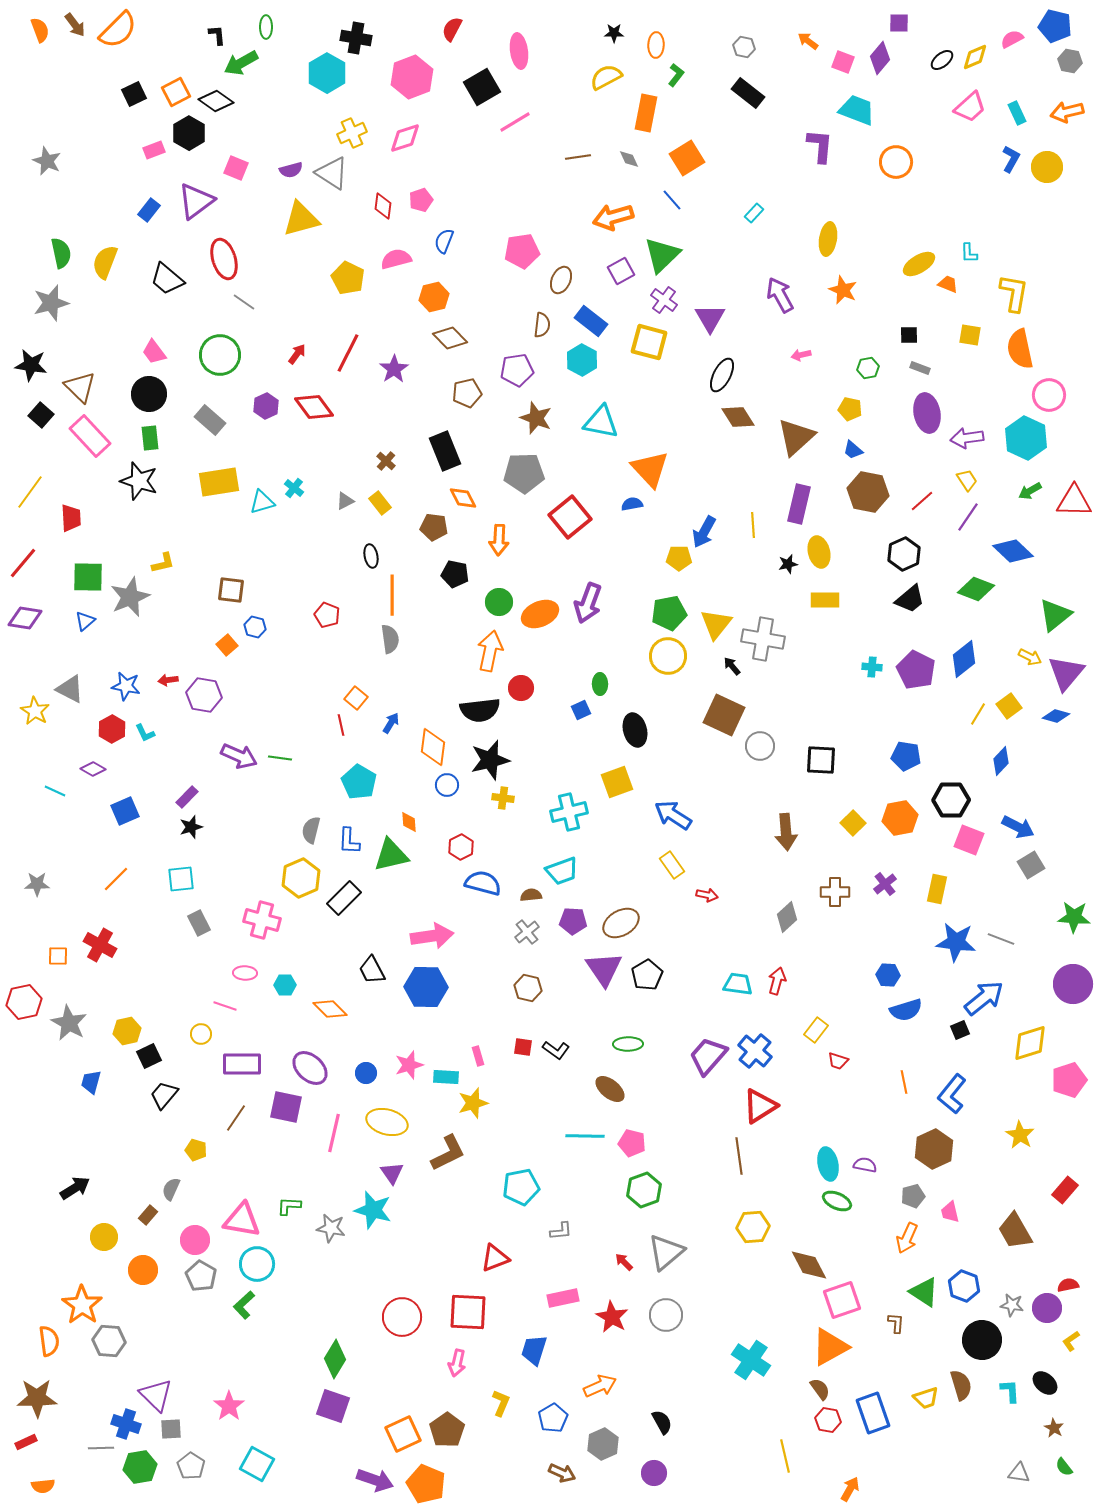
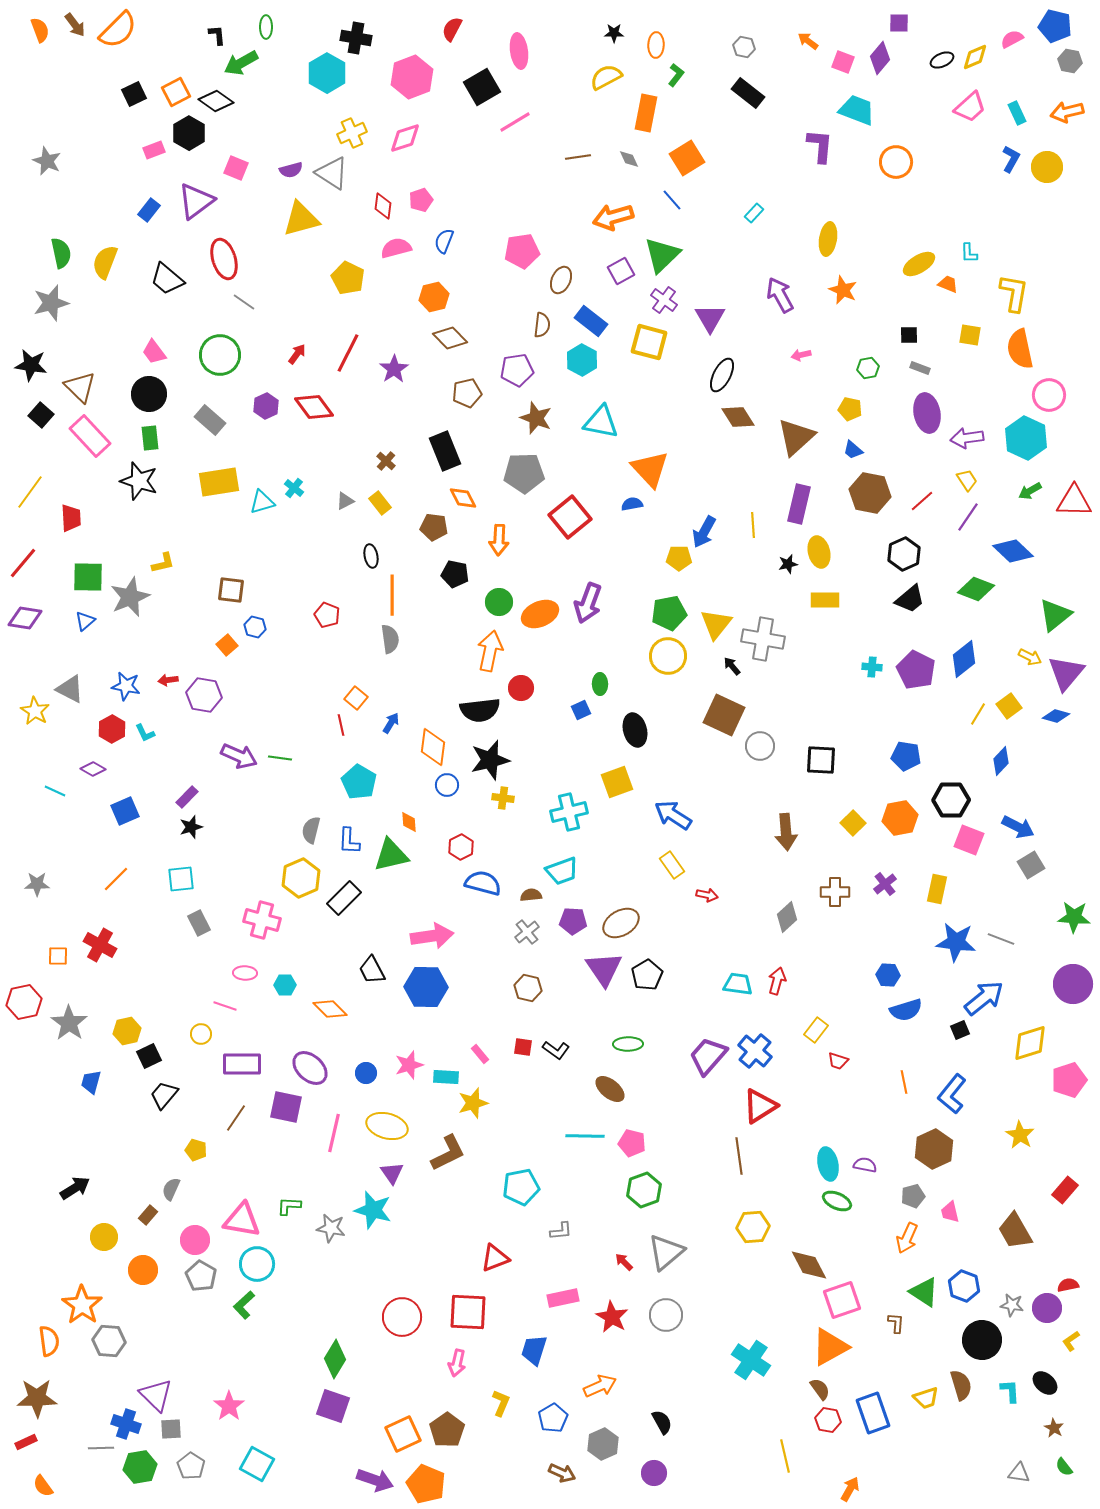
black ellipse at (942, 60): rotated 15 degrees clockwise
pink semicircle at (396, 259): moved 11 px up
brown hexagon at (868, 492): moved 2 px right, 1 px down
gray star at (69, 1023): rotated 6 degrees clockwise
pink rectangle at (478, 1056): moved 2 px right, 2 px up; rotated 24 degrees counterclockwise
yellow ellipse at (387, 1122): moved 4 px down
orange semicircle at (43, 1486): rotated 60 degrees clockwise
